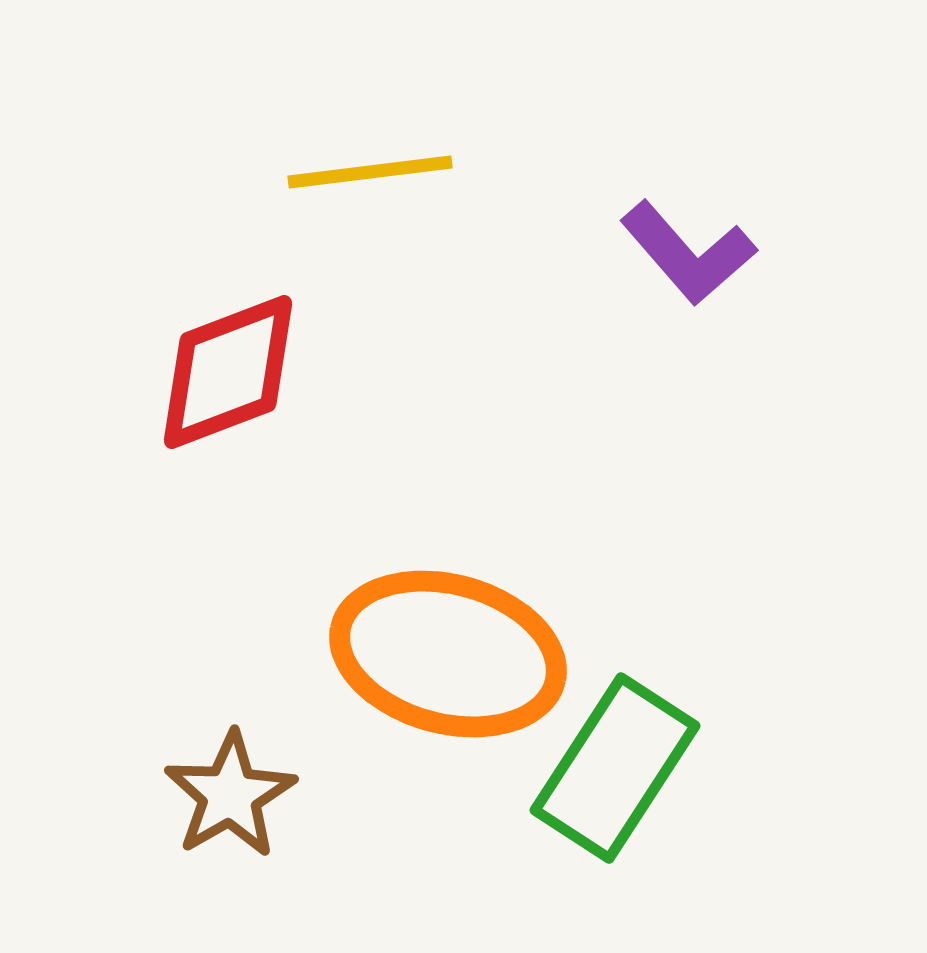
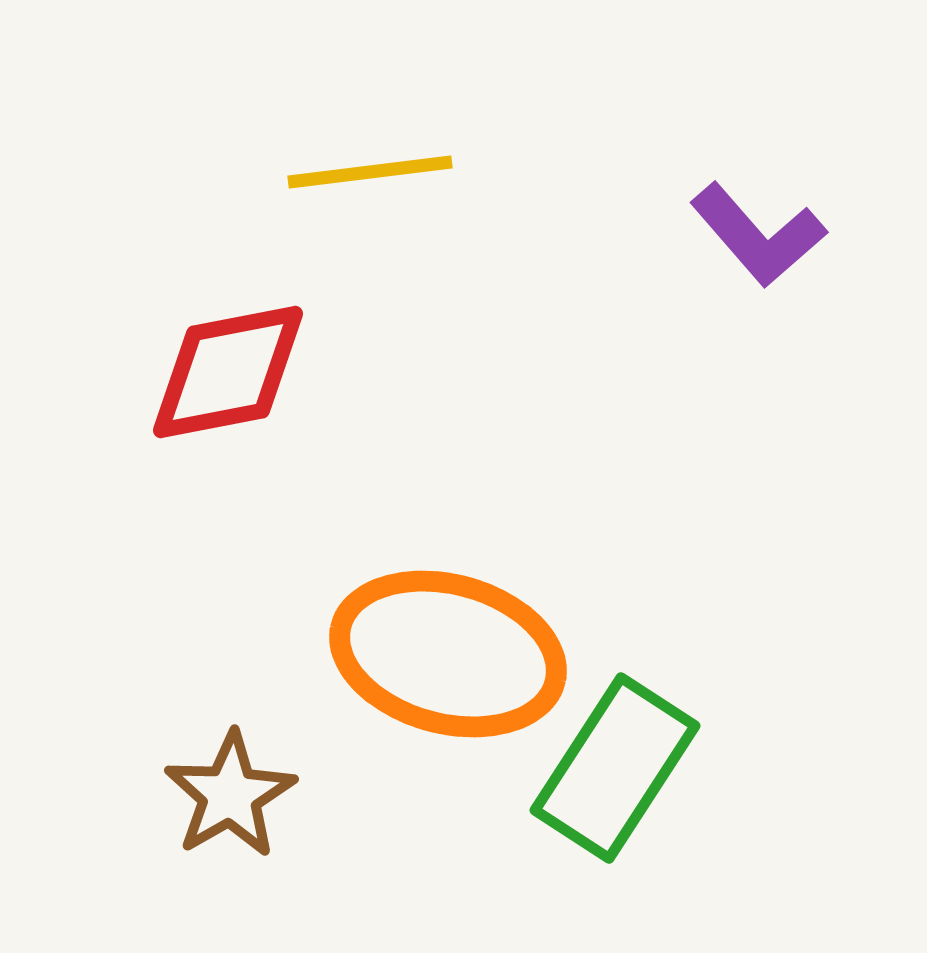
purple L-shape: moved 70 px right, 18 px up
red diamond: rotated 10 degrees clockwise
